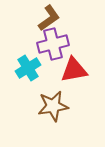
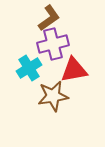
cyan cross: moved 1 px right
brown star: moved 10 px up
